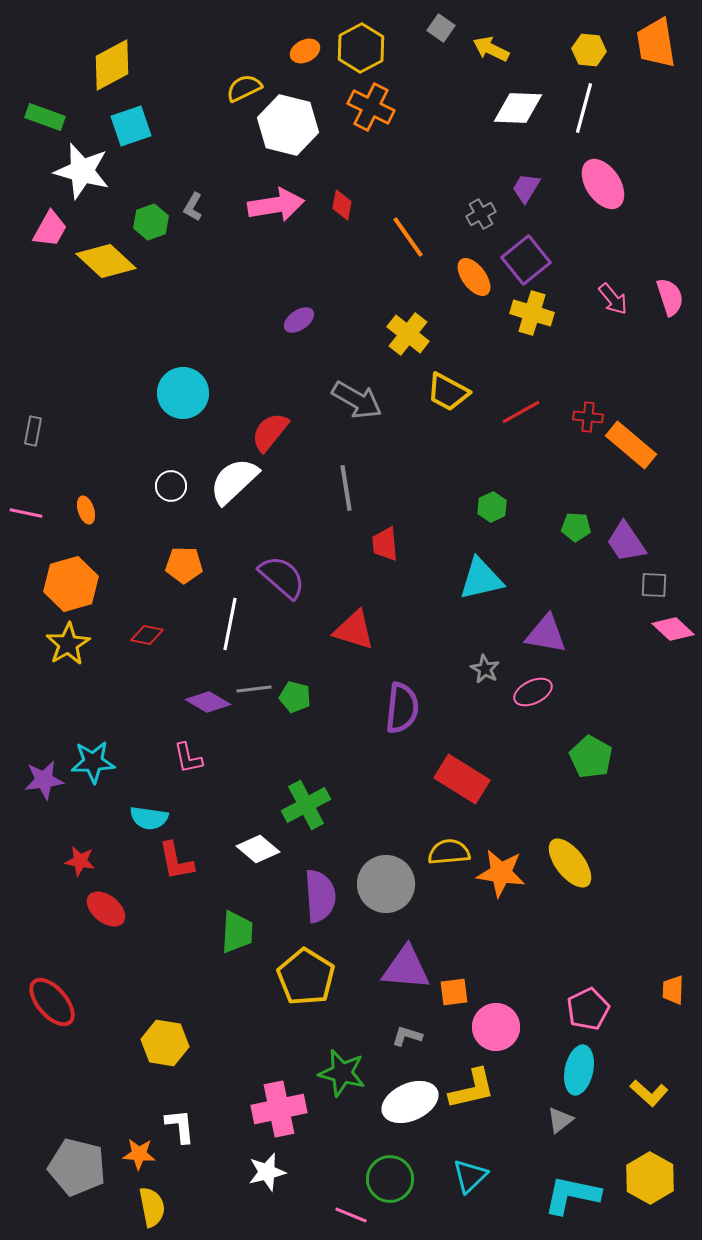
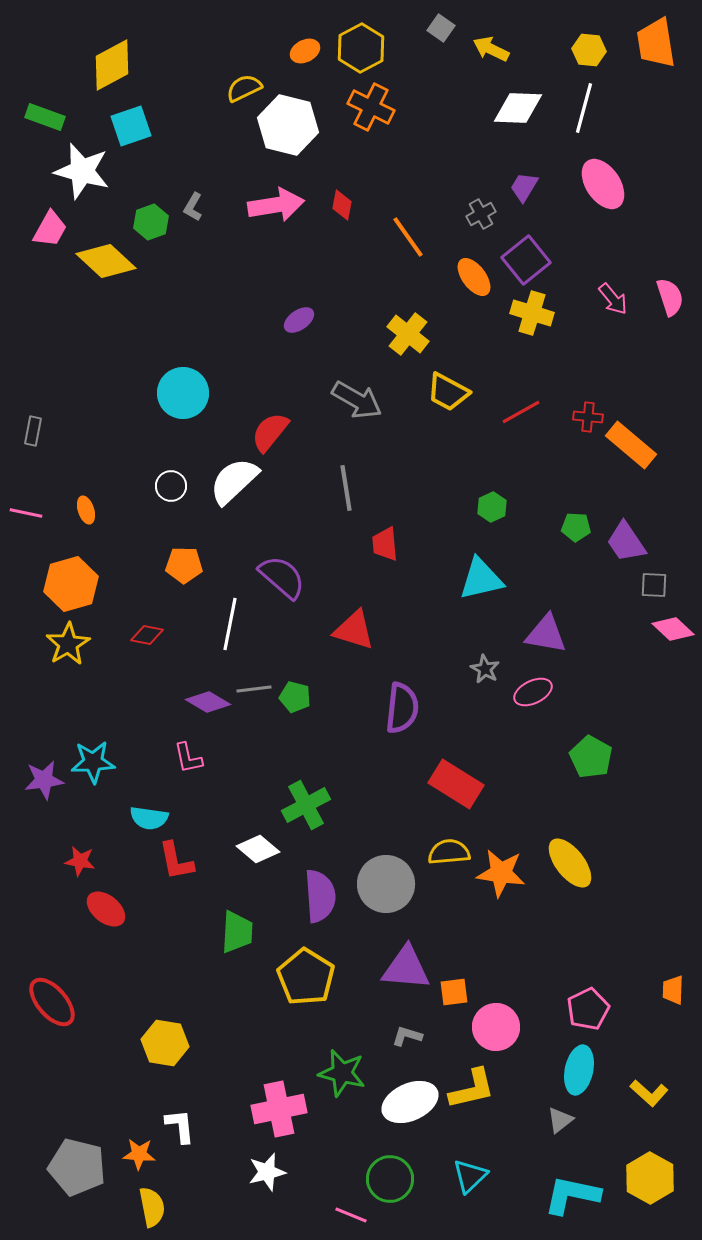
purple trapezoid at (526, 188): moved 2 px left, 1 px up
red rectangle at (462, 779): moved 6 px left, 5 px down
